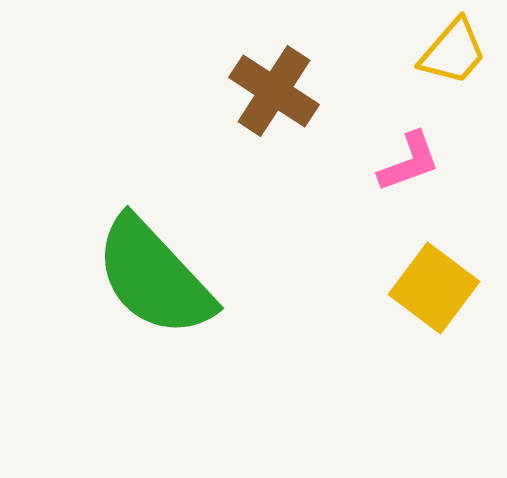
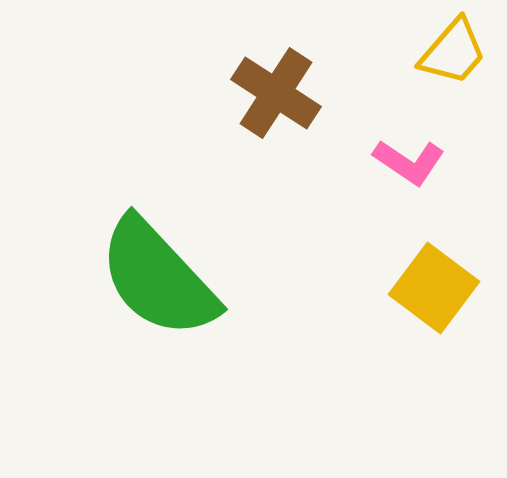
brown cross: moved 2 px right, 2 px down
pink L-shape: rotated 54 degrees clockwise
green semicircle: moved 4 px right, 1 px down
